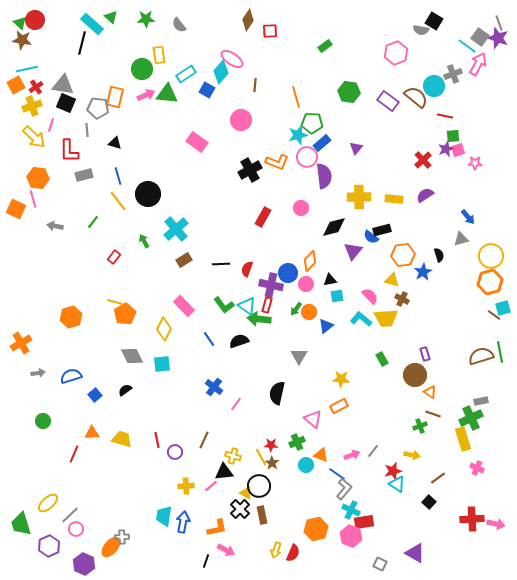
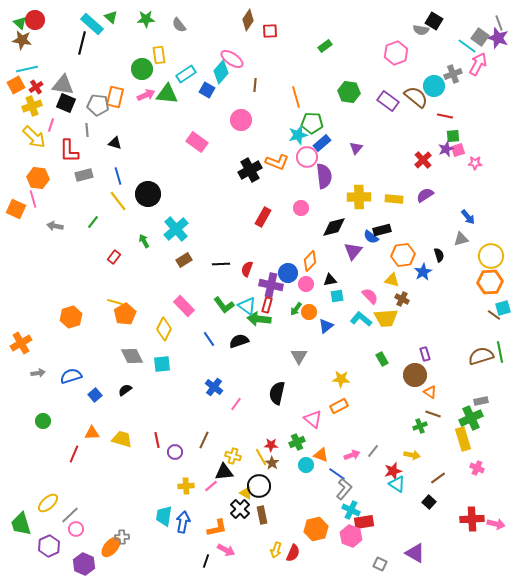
gray pentagon at (98, 108): moved 3 px up
orange hexagon at (490, 282): rotated 10 degrees clockwise
